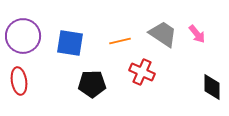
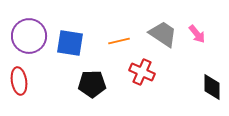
purple circle: moved 6 px right
orange line: moved 1 px left
